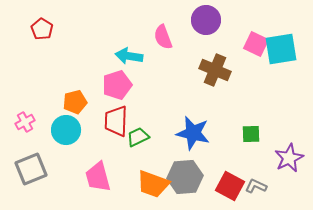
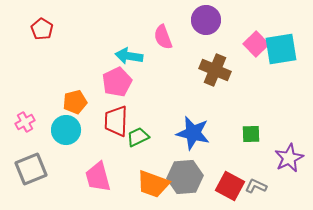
pink square: rotated 20 degrees clockwise
pink pentagon: moved 3 px up; rotated 8 degrees counterclockwise
